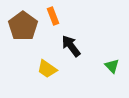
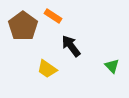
orange rectangle: rotated 36 degrees counterclockwise
